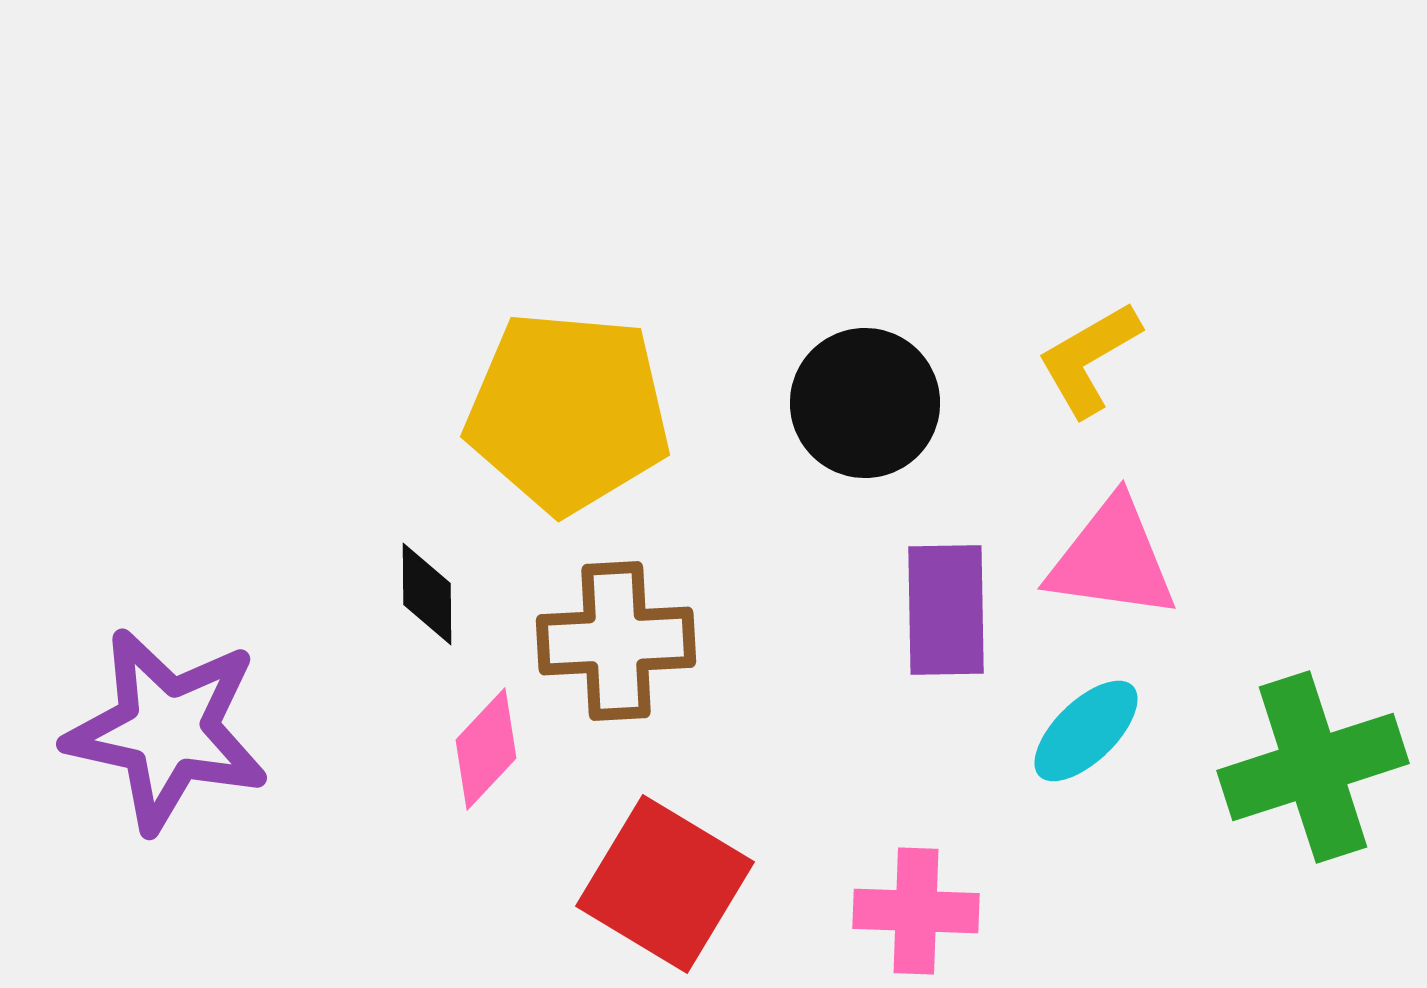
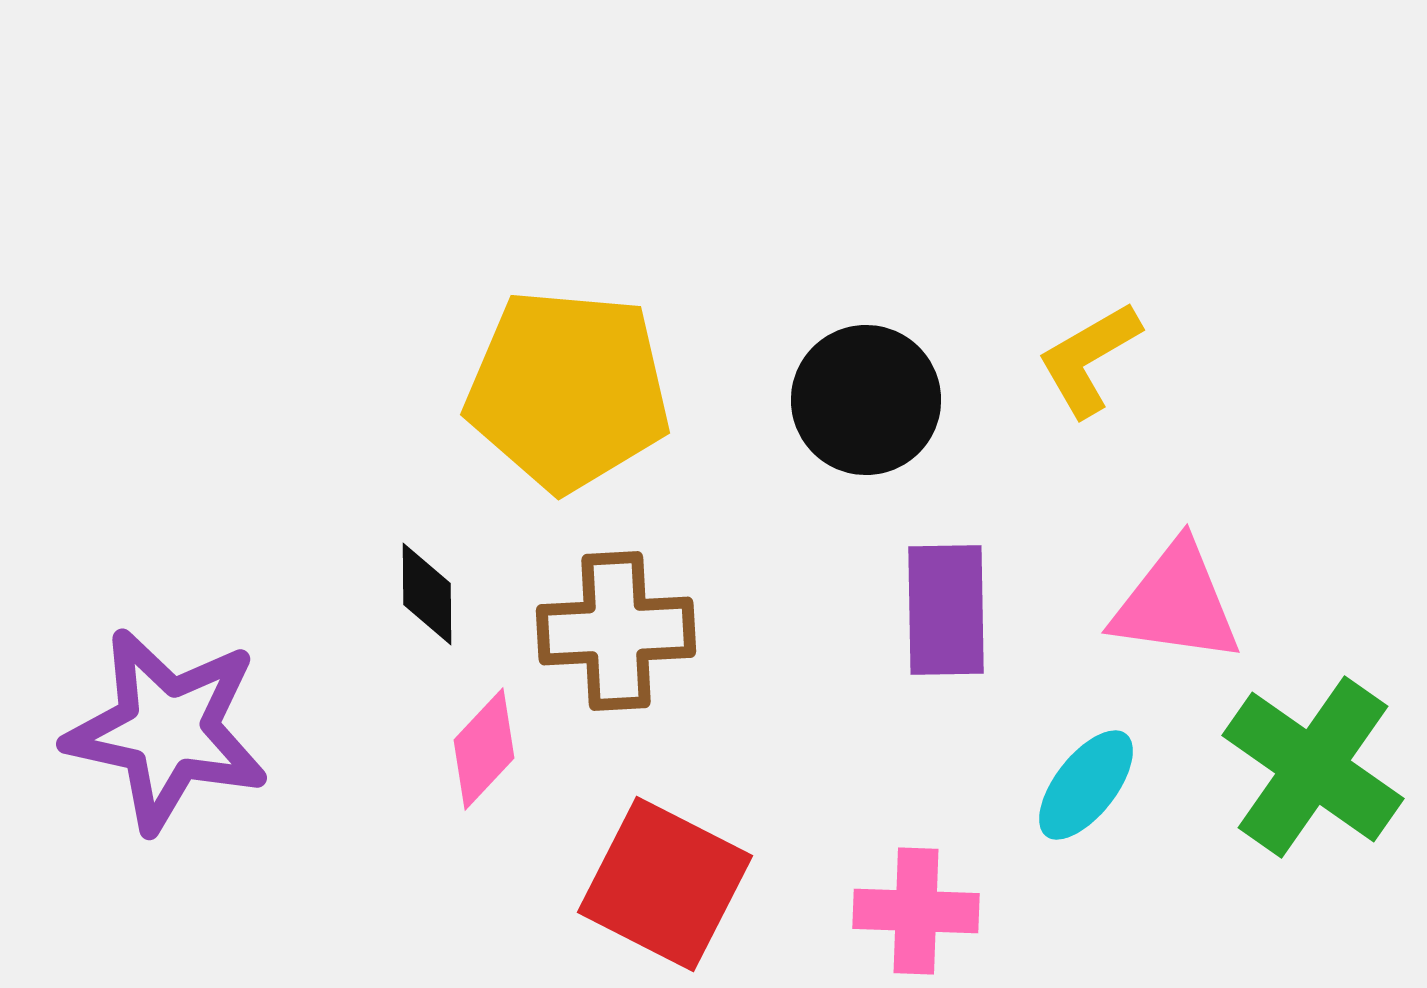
black circle: moved 1 px right, 3 px up
yellow pentagon: moved 22 px up
pink triangle: moved 64 px right, 44 px down
brown cross: moved 10 px up
cyan ellipse: moved 54 px down; rotated 8 degrees counterclockwise
pink diamond: moved 2 px left
green cross: rotated 37 degrees counterclockwise
red square: rotated 4 degrees counterclockwise
